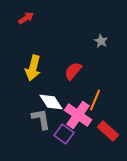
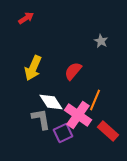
yellow arrow: rotated 10 degrees clockwise
purple square: moved 1 px left, 1 px up; rotated 30 degrees clockwise
